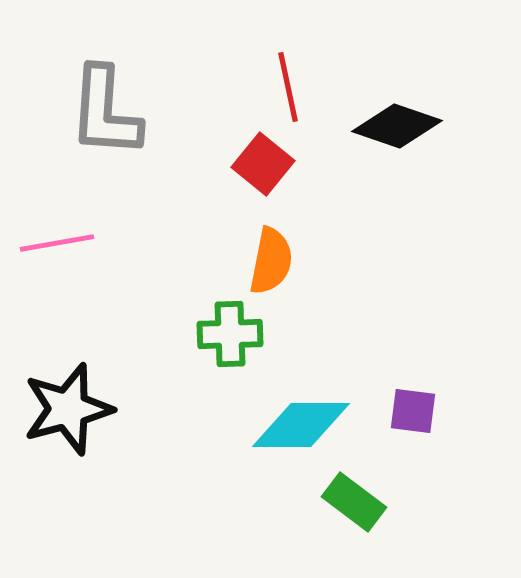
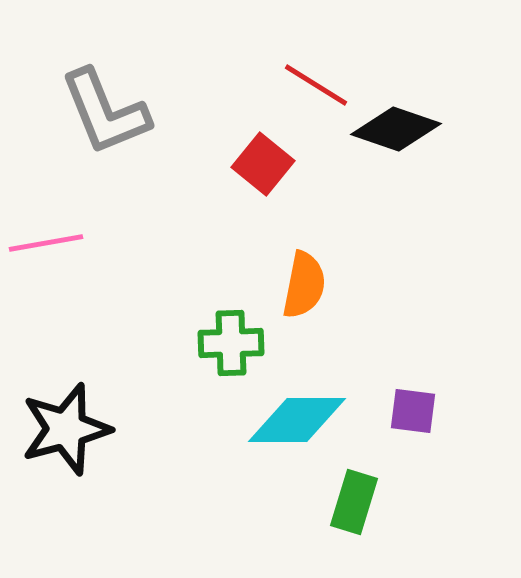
red line: moved 28 px right, 2 px up; rotated 46 degrees counterclockwise
gray L-shape: rotated 26 degrees counterclockwise
black diamond: moved 1 px left, 3 px down
pink line: moved 11 px left
orange semicircle: moved 33 px right, 24 px down
green cross: moved 1 px right, 9 px down
black star: moved 2 px left, 20 px down
cyan diamond: moved 4 px left, 5 px up
green rectangle: rotated 70 degrees clockwise
